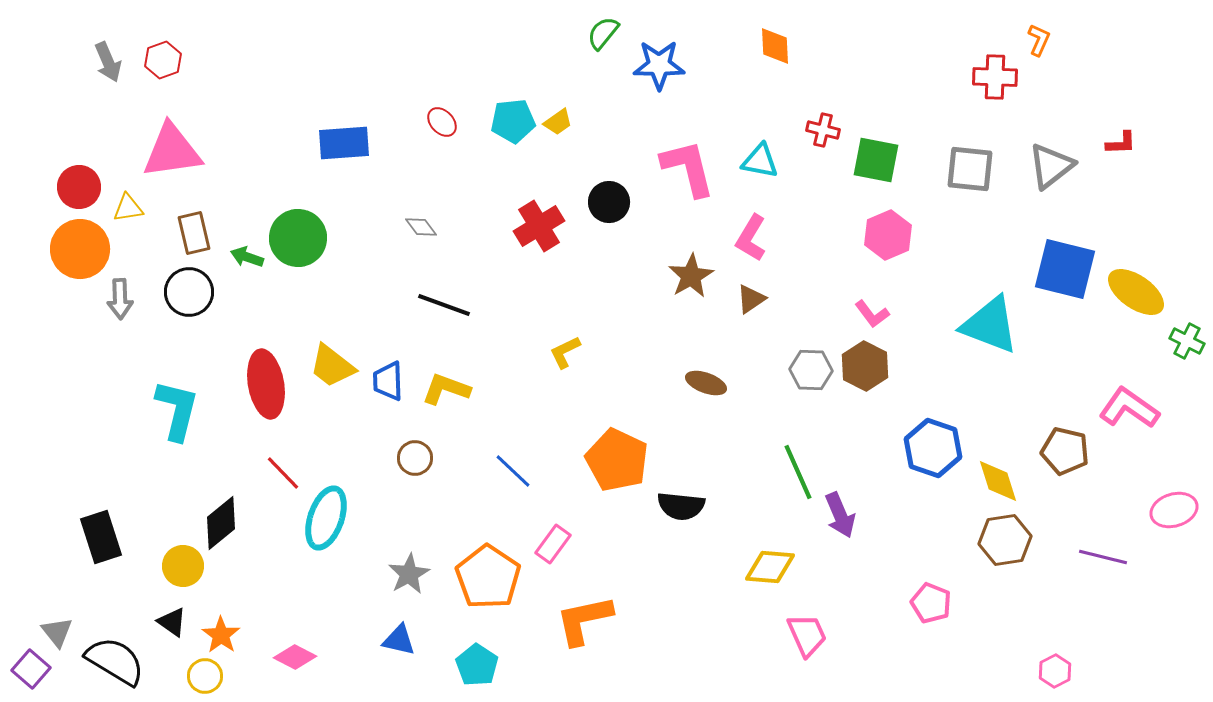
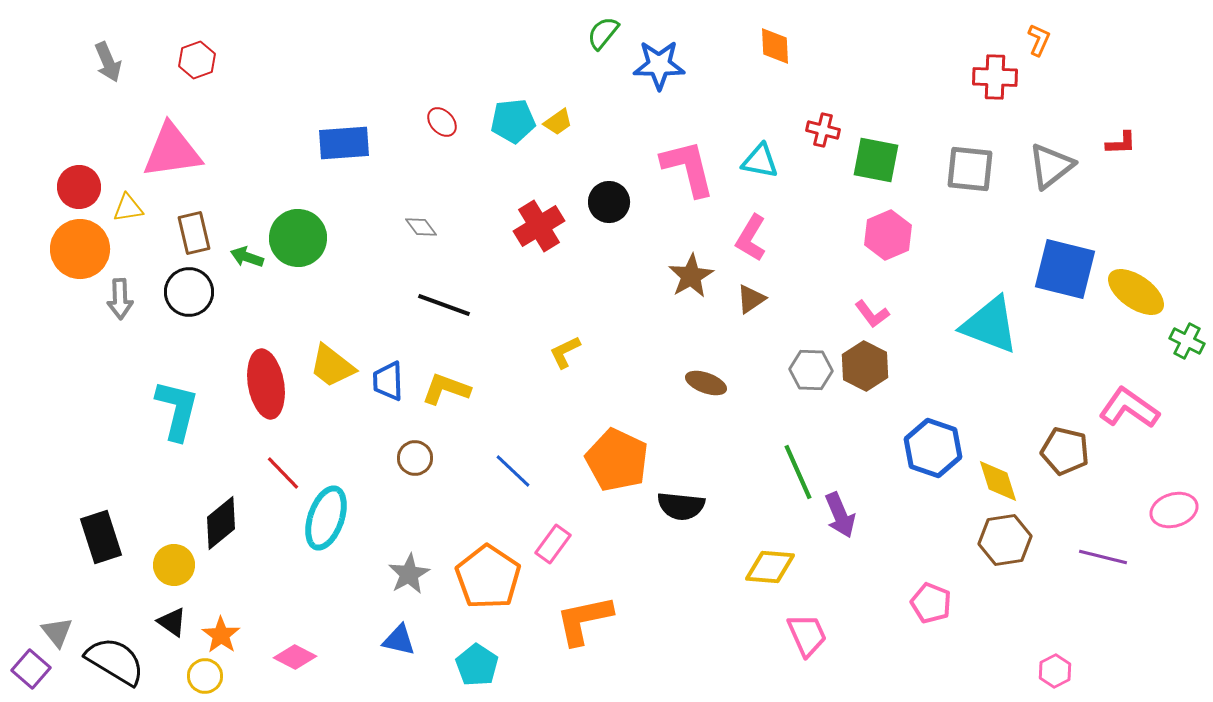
red hexagon at (163, 60): moved 34 px right
yellow circle at (183, 566): moved 9 px left, 1 px up
